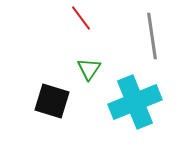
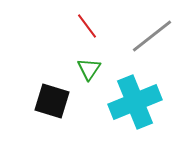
red line: moved 6 px right, 8 px down
gray line: rotated 60 degrees clockwise
